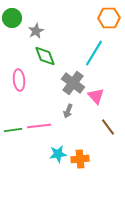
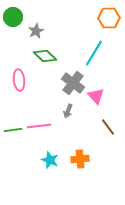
green circle: moved 1 px right, 1 px up
green diamond: rotated 25 degrees counterclockwise
cyan star: moved 8 px left, 6 px down; rotated 30 degrees clockwise
